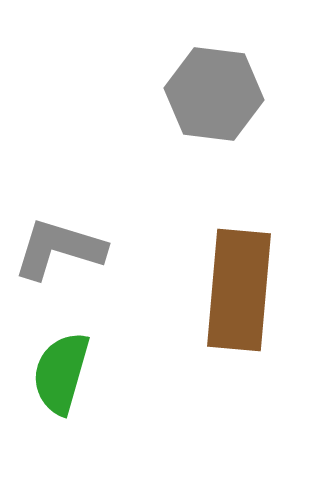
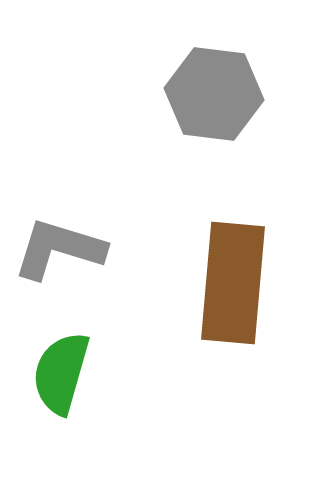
brown rectangle: moved 6 px left, 7 px up
